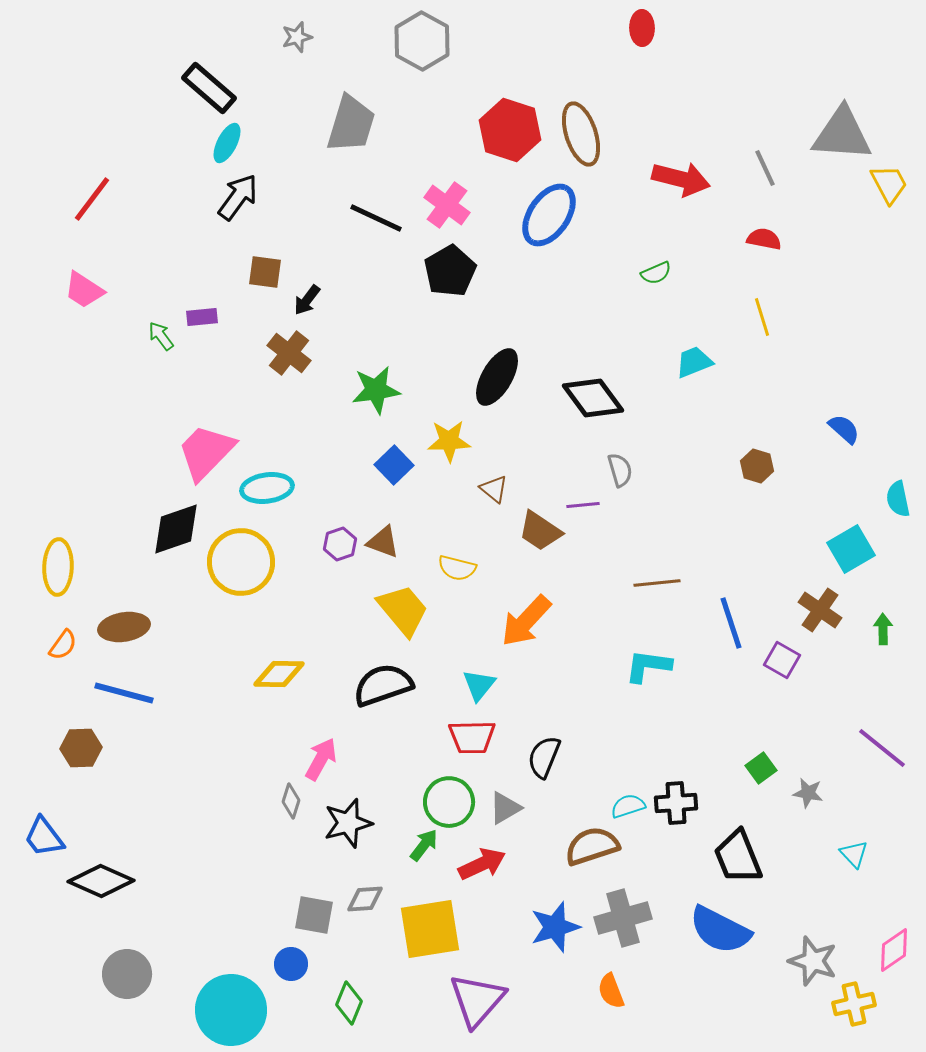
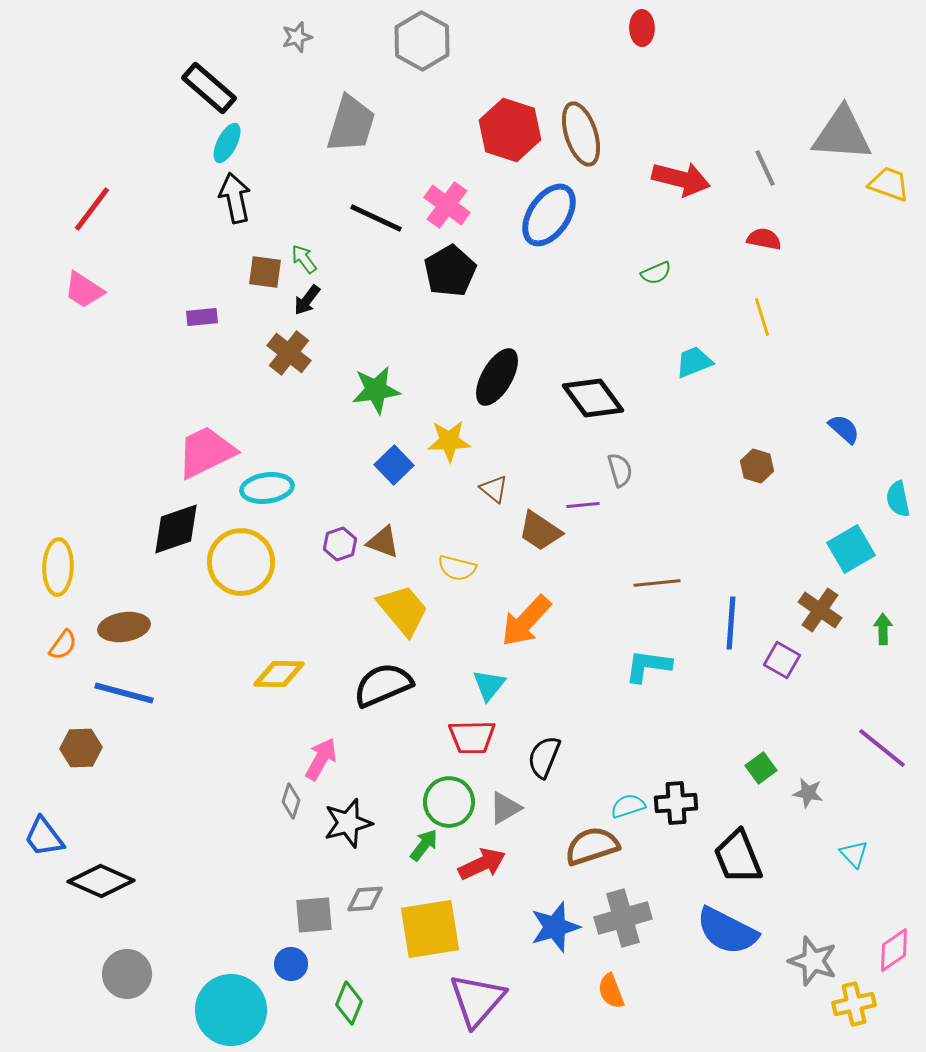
yellow trapezoid at (889, 184): rotated 42 degrees counterclockwise
black arrow at (238, 197): moved 3 px left, 1 px down; rotated 48 degrees counterclockwise
red line at (92, 199): moved 10 px down
green arrow at (161, 336): moved 143 px right, 77 px up
pink trapezoid at (206, 452): rotated 20 degrees clockwise
blue line at (731, 623): rotated 22 degrees clockwise
black semicircle at (383, 685): rotated 4 degrees counterclockwise
cyan triangle at (479, 685): moved 10 px right
gray square at (314, 915): rotated 15 degrees counterclockwise
blue semicircle at (720, 930): moved 7 px right, 1 px down
